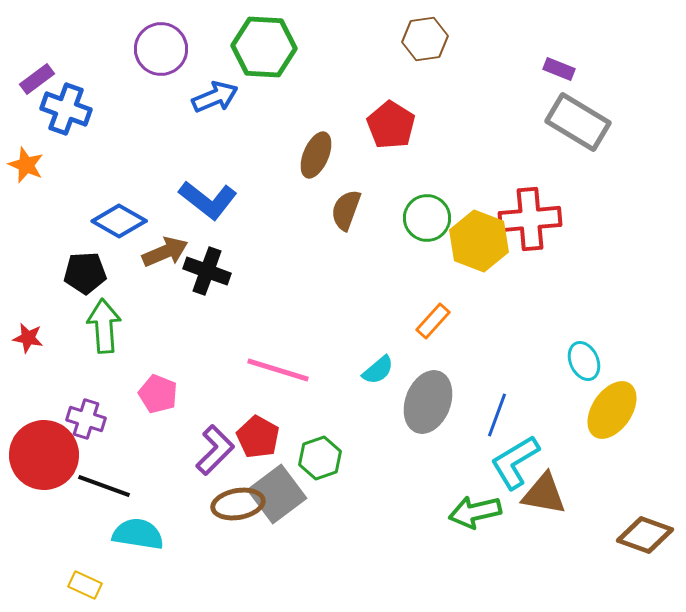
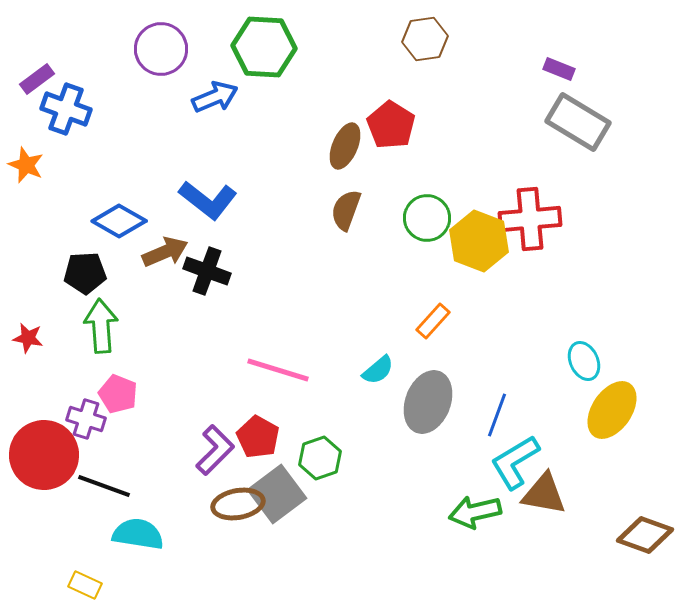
brown ellipse at (316, 155): moved 29 px right, 9 px up
green arrow at (104, 326): moved 3 px left
pink pentagon at (158, 394): moved 40 px left
